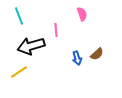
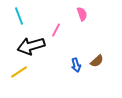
pink line: rotated 32 degrees clockwise
brown semicircle: moved 7 px down
blue arrow: moved 1 px left, 7 px down
